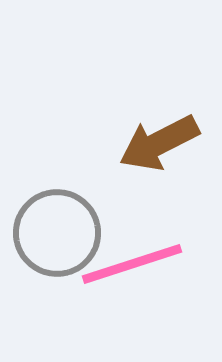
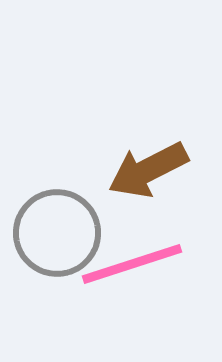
brown arrow: moved 11 px left, 27 px down
